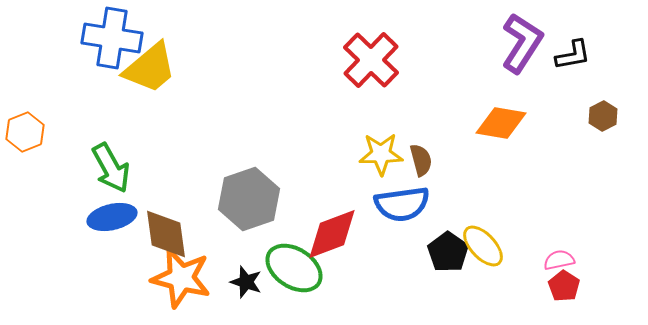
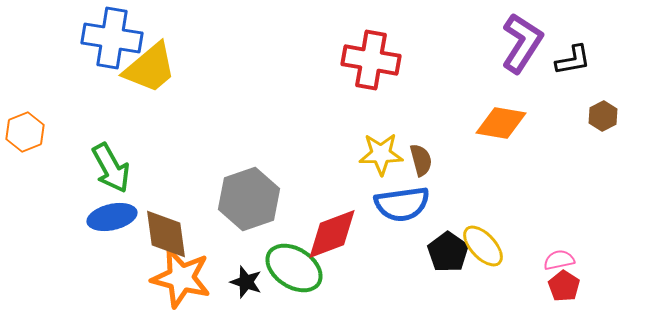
black L-shape: moved 5 px down
red cross: rotated 34 degrees counterclockwise
